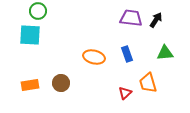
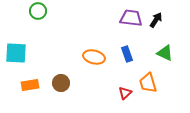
cyan square: moved 14 px left, 18 px down
green triangle: rotated 30 degrees clockwise
